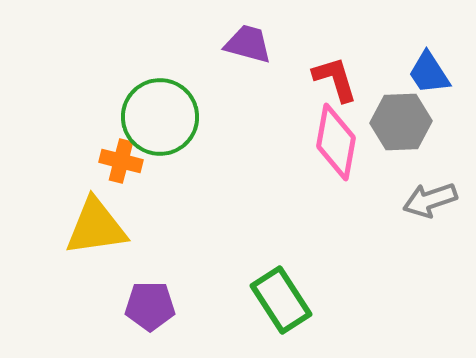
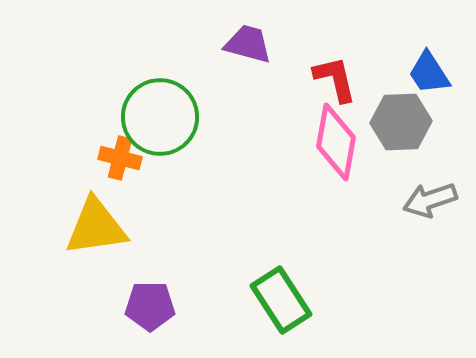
red L-shape: rotated 4 degrees clockwise
orange cross: moved 1 px left, 3 px up
